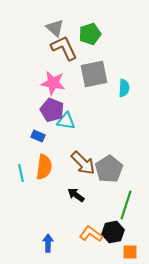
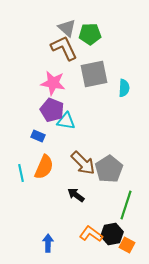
gray triangle: moved 12 px right
green pentagon: rotated 15 degrees clockwise
orange semicircle: rotated 15 degrees clockwise
black hexagon: moved 1 px left, 2 px down
orange square: moved 3 px left, 7 px up; rotated 28 degrees clockwise
